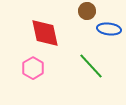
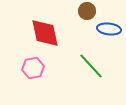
pink hexagon: rotated 20 degrees clockwise
